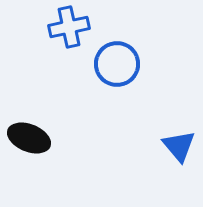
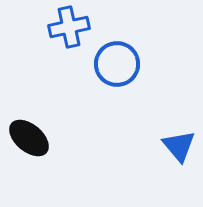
black ellipse: rotated 18 degrees clockwise
